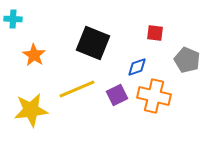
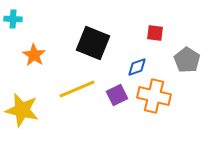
gray pentagon: rotated 10 degrees clockwise
yellow star: moved 9 px left; rotated 20 degrees clockwise
